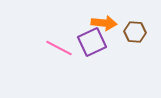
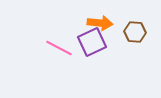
orange arrow: moved 4 px left
